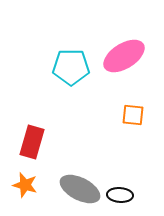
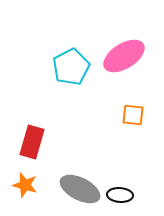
cyan pentagon: rotated 27 degrees counterclockwise
